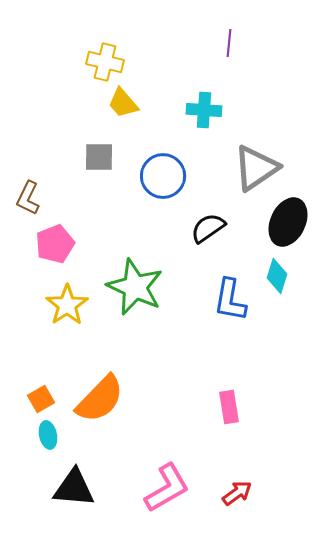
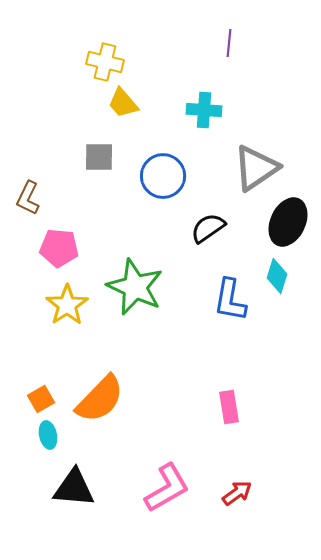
pink pentagon: moved 4 px right, 4 px down; rotated 27 degrees clockwise
